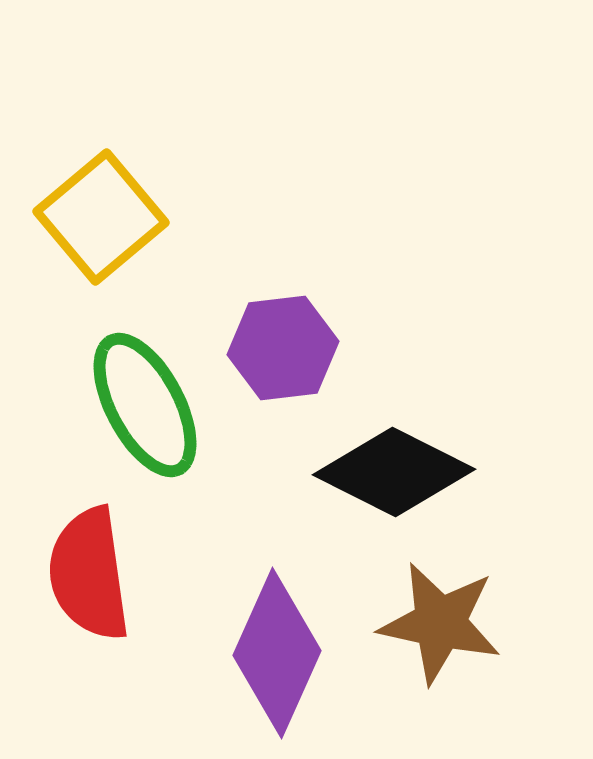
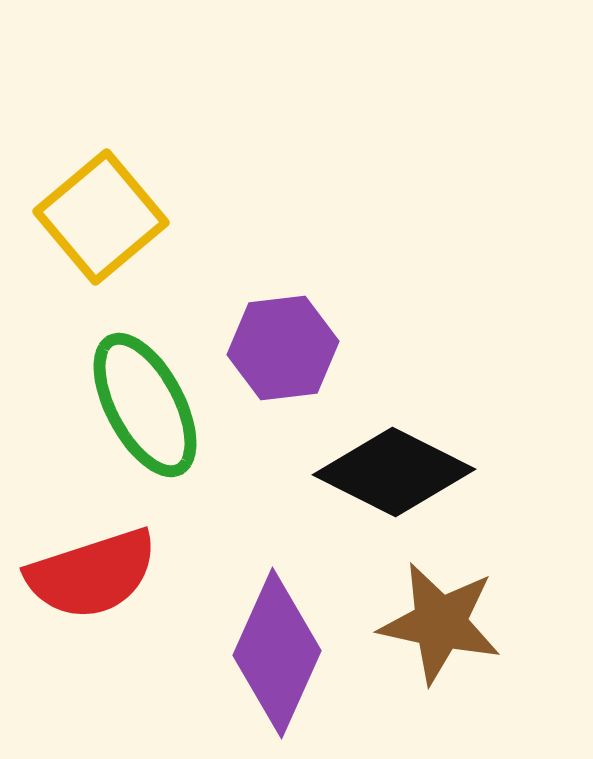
red semicircle: moved 3 px right; rotated 100 degrees counterclockwise
